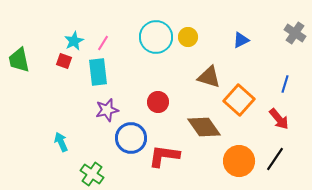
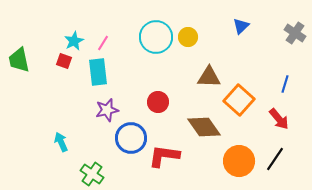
blue triangle: moved 14 px up; rotated 18 degrees counterclockwise
brown triangle: rotated 15 degrees counterclockwise
